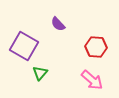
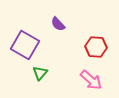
purple square: moved 1 px right, 1 px up
pink arrow: moved 1 px left
